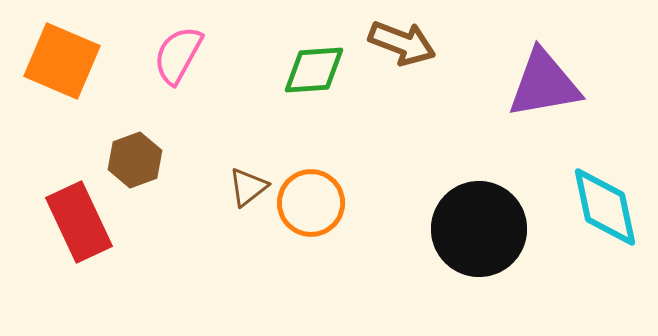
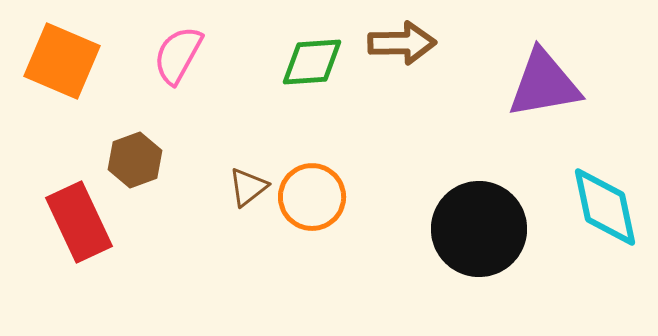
brown arrow: rotated 22 degrees counterclockwise
green diamond: moved 2 px left, 8 px up
orange circle: moved 1 px right, 6 px up
